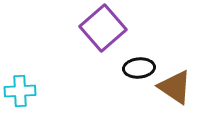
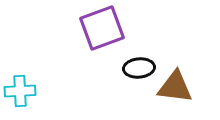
purple square: moved 1 px left; rotated 21 degrees clockwise
brown triangle: rotated 27 degrees counterclockwise
